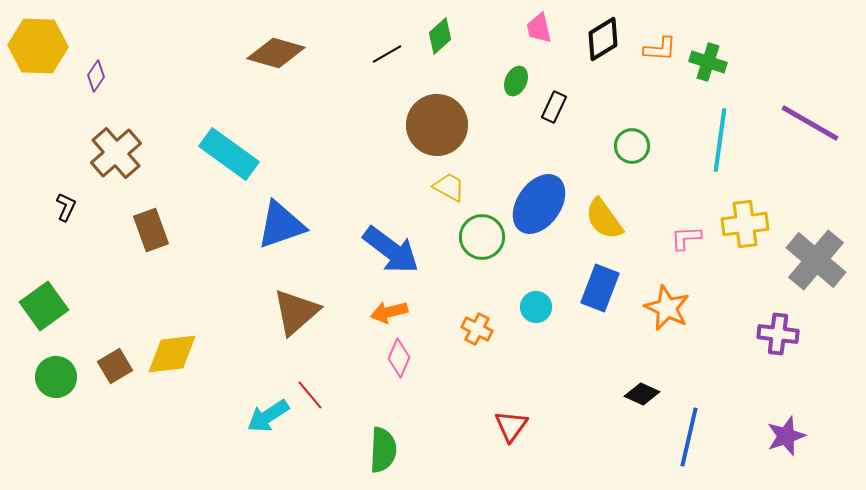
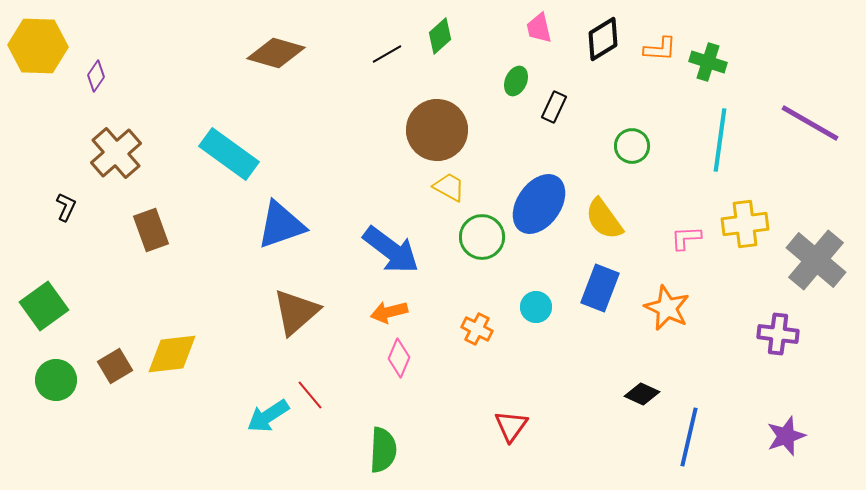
brown circle at (437, 125): moved 5 px down
green circle at (56, 377): moved 3 px down
